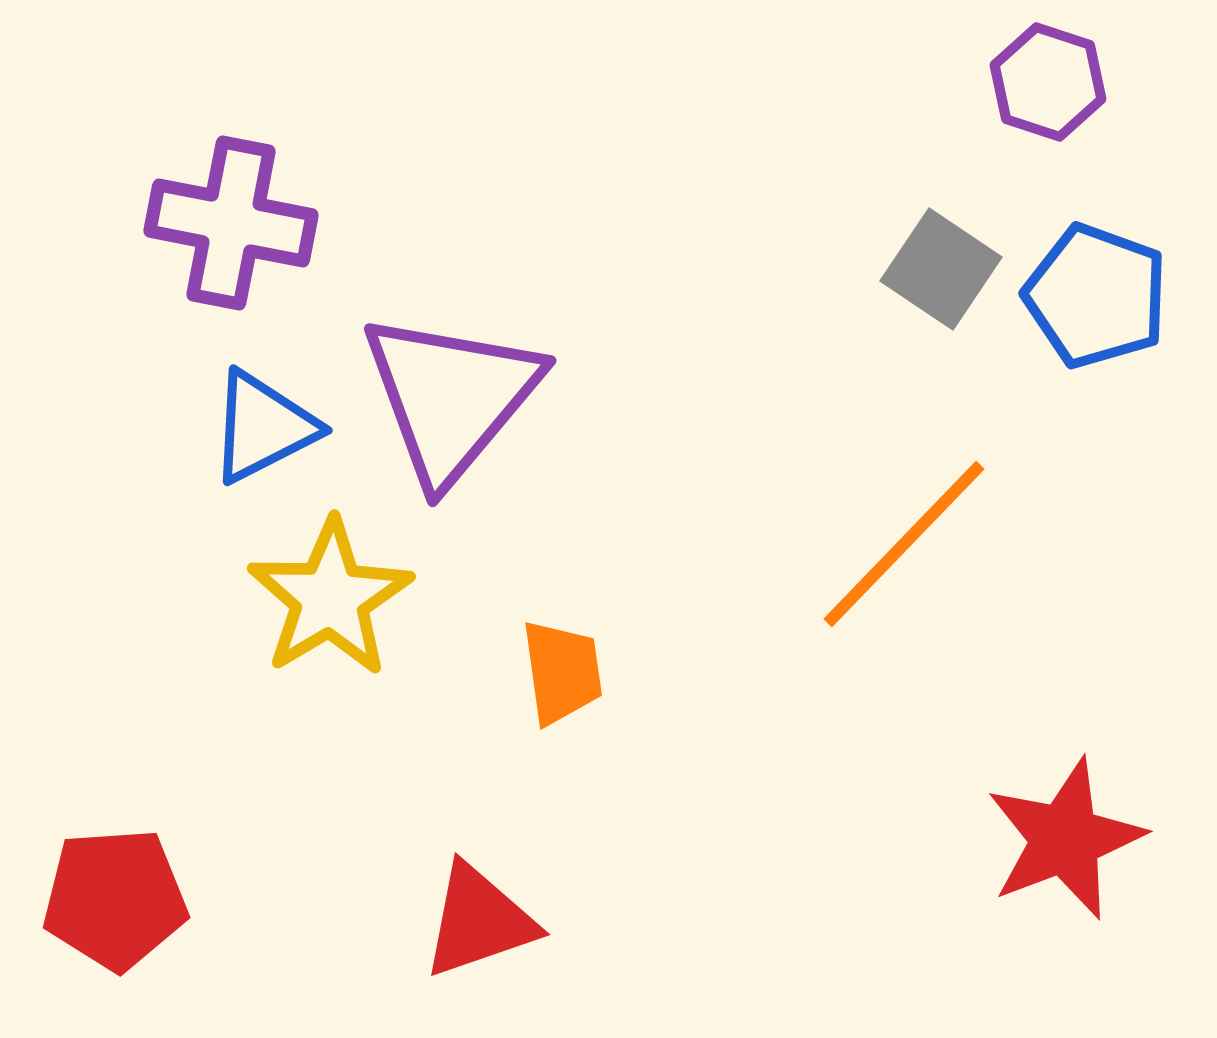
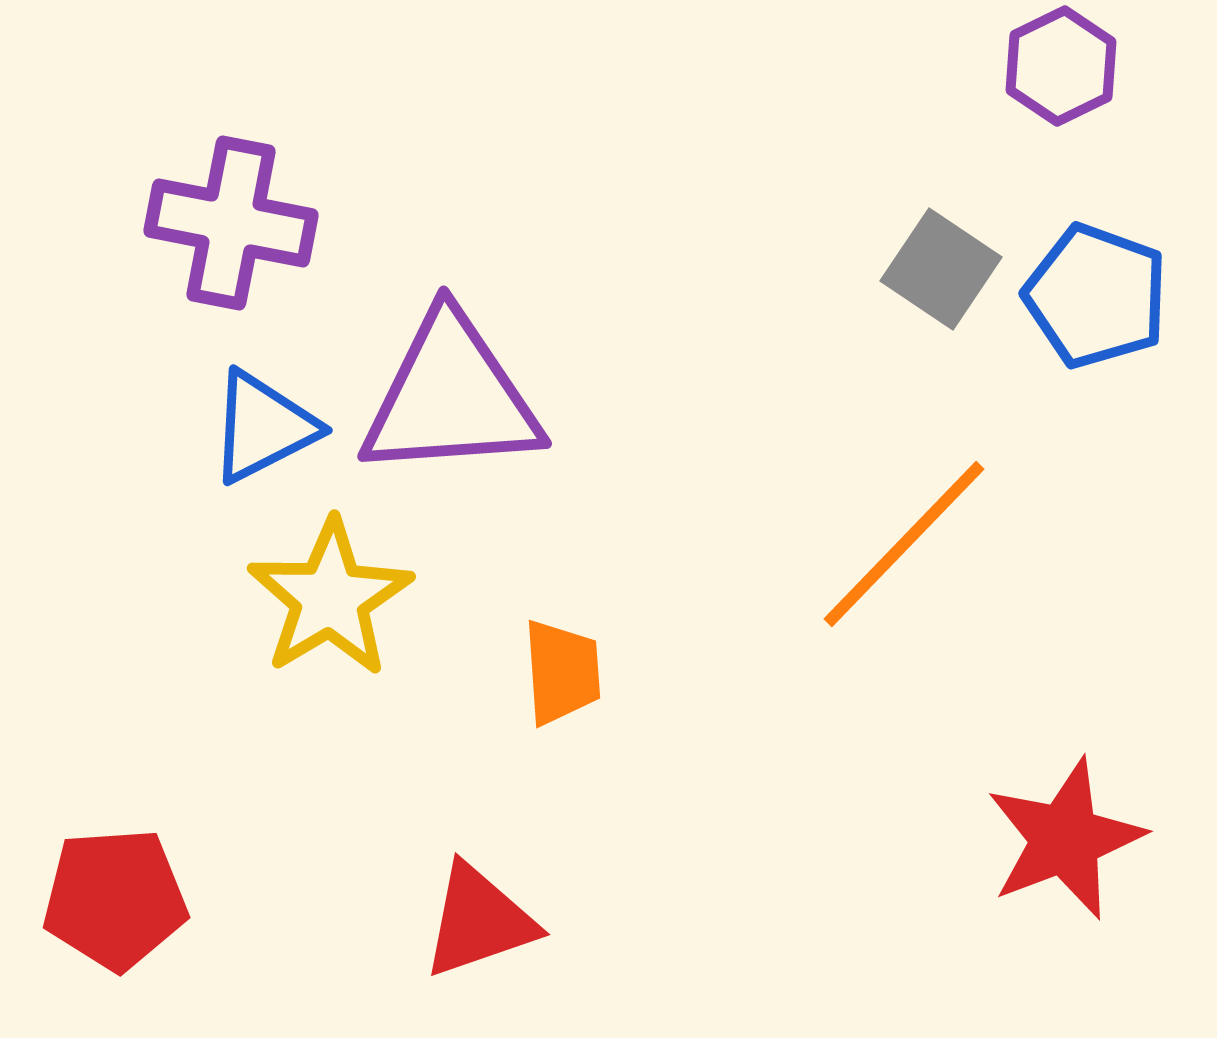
purple hexagon: moved 13 px right, 16 px up; rotated 16 degrees clockwise
purple triangle: rotated 46 degrees clockwise
orange trapezoid: rotated 4 degrees clockwise
